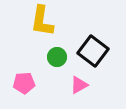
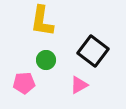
green circle: moved 11 px left, 3 px down
